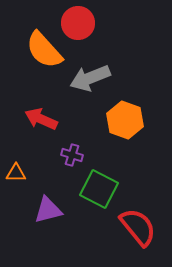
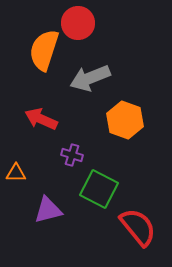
orange semicircle: rotated 60 degrees clockwise
